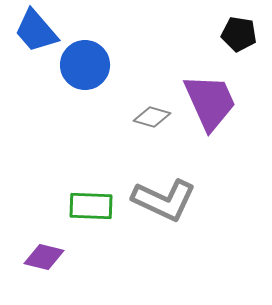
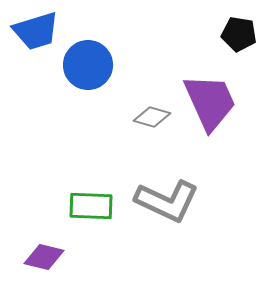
blue trapezoid: rotated 66 degrees counterclockwise
blue circle: moved 3 px right
gray L-shape: moved 3 px right, 1 px down
